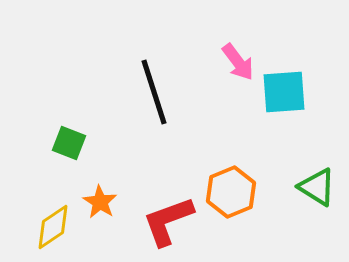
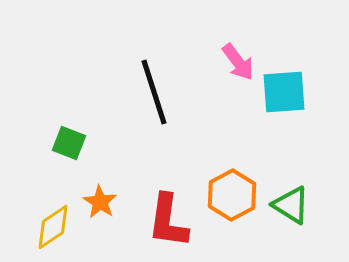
green triangle: moved 26 px left, 18 px down
orange hexagon: moved 1 px right, 3 px down; rotated 6 degrees counterclockwise
red L-shape: rotated 62 degrees counterclockwise
